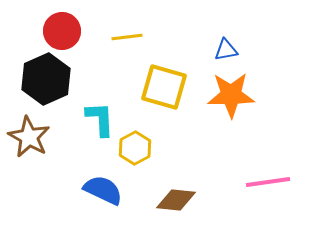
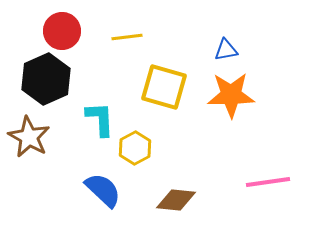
blue semicircle: rotated 18 degrees clockwise
